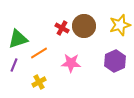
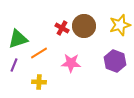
purple hexagon: rotated 15 degrees counterclockwise
yellow cross: rotated 32 degrees clockwise
